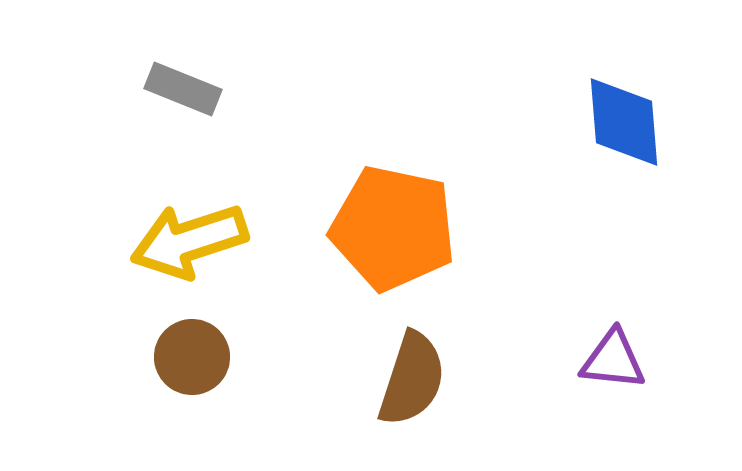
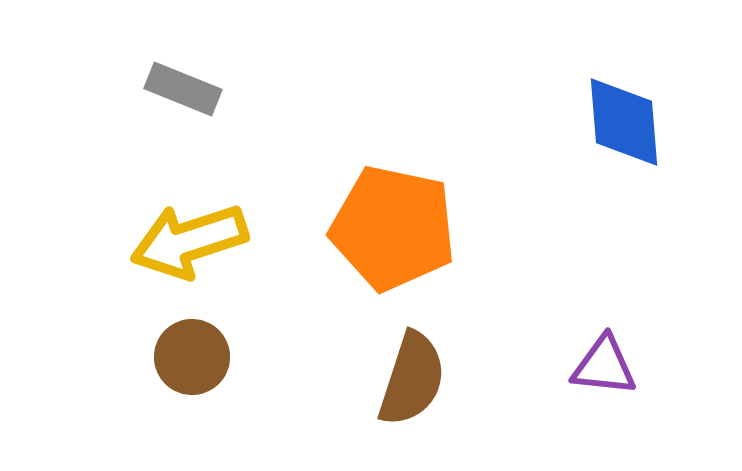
purple triangle: moved 9 px left, 6 px down
